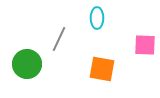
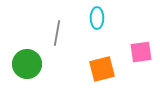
gray line: moved 2 px left, 6 px up; rotated 15 degrees counterclockwise
pink square: moved 4 px left, 7 px down; rotated 10 degrees counterclockwise
orange square: rotated 24 degrees counterclockwise
